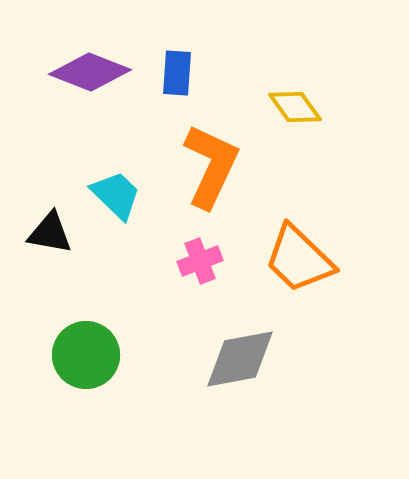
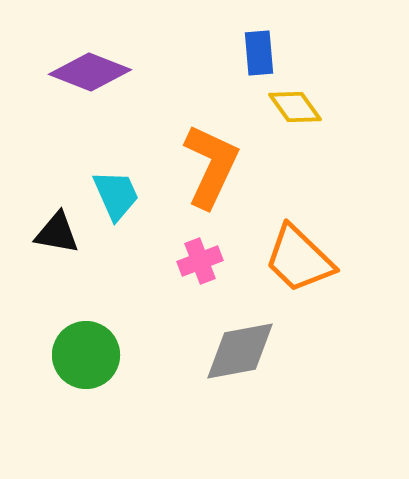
blue rectangle: moved 82 px right, 20 px up; rotated 9 degrees counterclockwise
cyan trapezoid: rotated 22 degrees clockwise
black triangle: moved 7 px right
gray diamond: moved 8 px up
